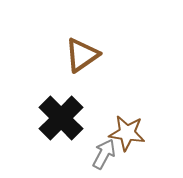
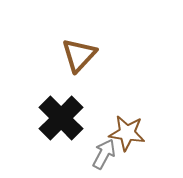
brown triangle: moved 3 px left; rotated 12 degrees counterclockwise
